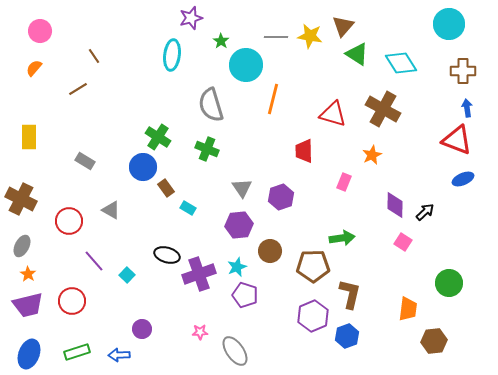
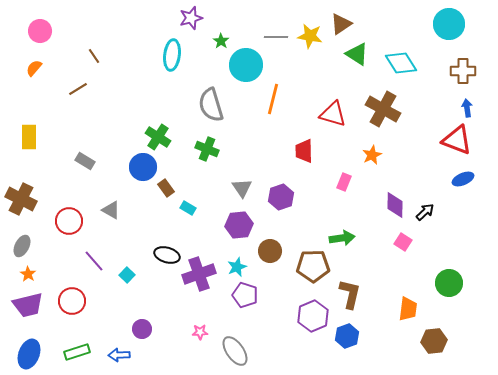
brown triangle at (343, 26): moved 2 px left, 2 px up; rotated 15 degrees clockwise
